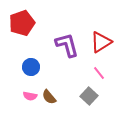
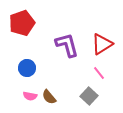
red triangle: moved 1 px right, 2 px down
blue circle: moved 4 px left, 1 px down
